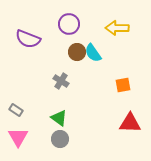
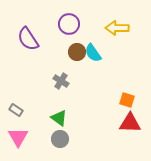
purple semicircle: rotated 35 degrees clockwise
orange square: moved 4 px right, 15 px down; rotated 28 degrees clockwise
